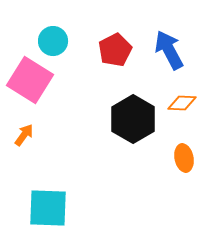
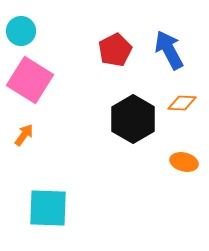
cyan circle: moved 32 px left, 10 px up
orange ellipse: moved 4 px down; rotated 64 degrees counterclockwise
